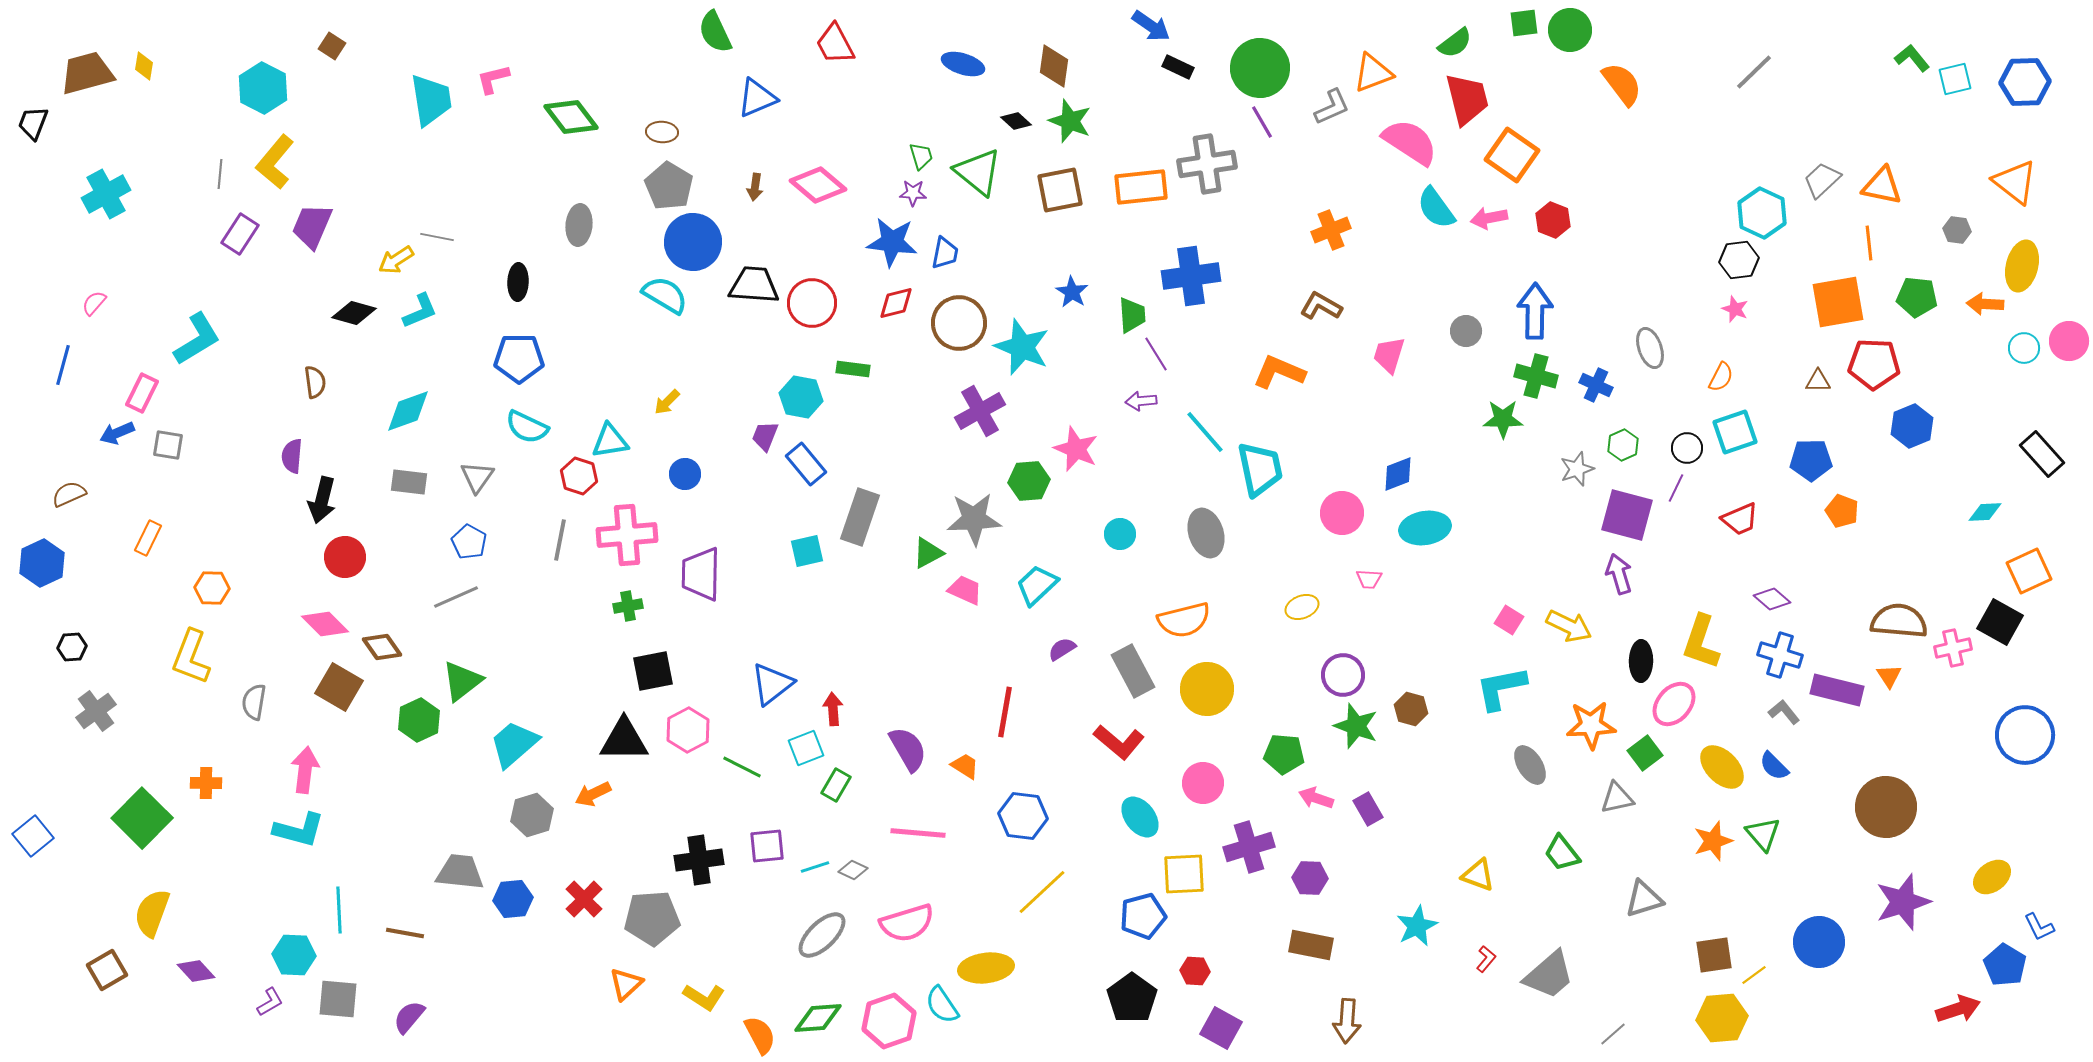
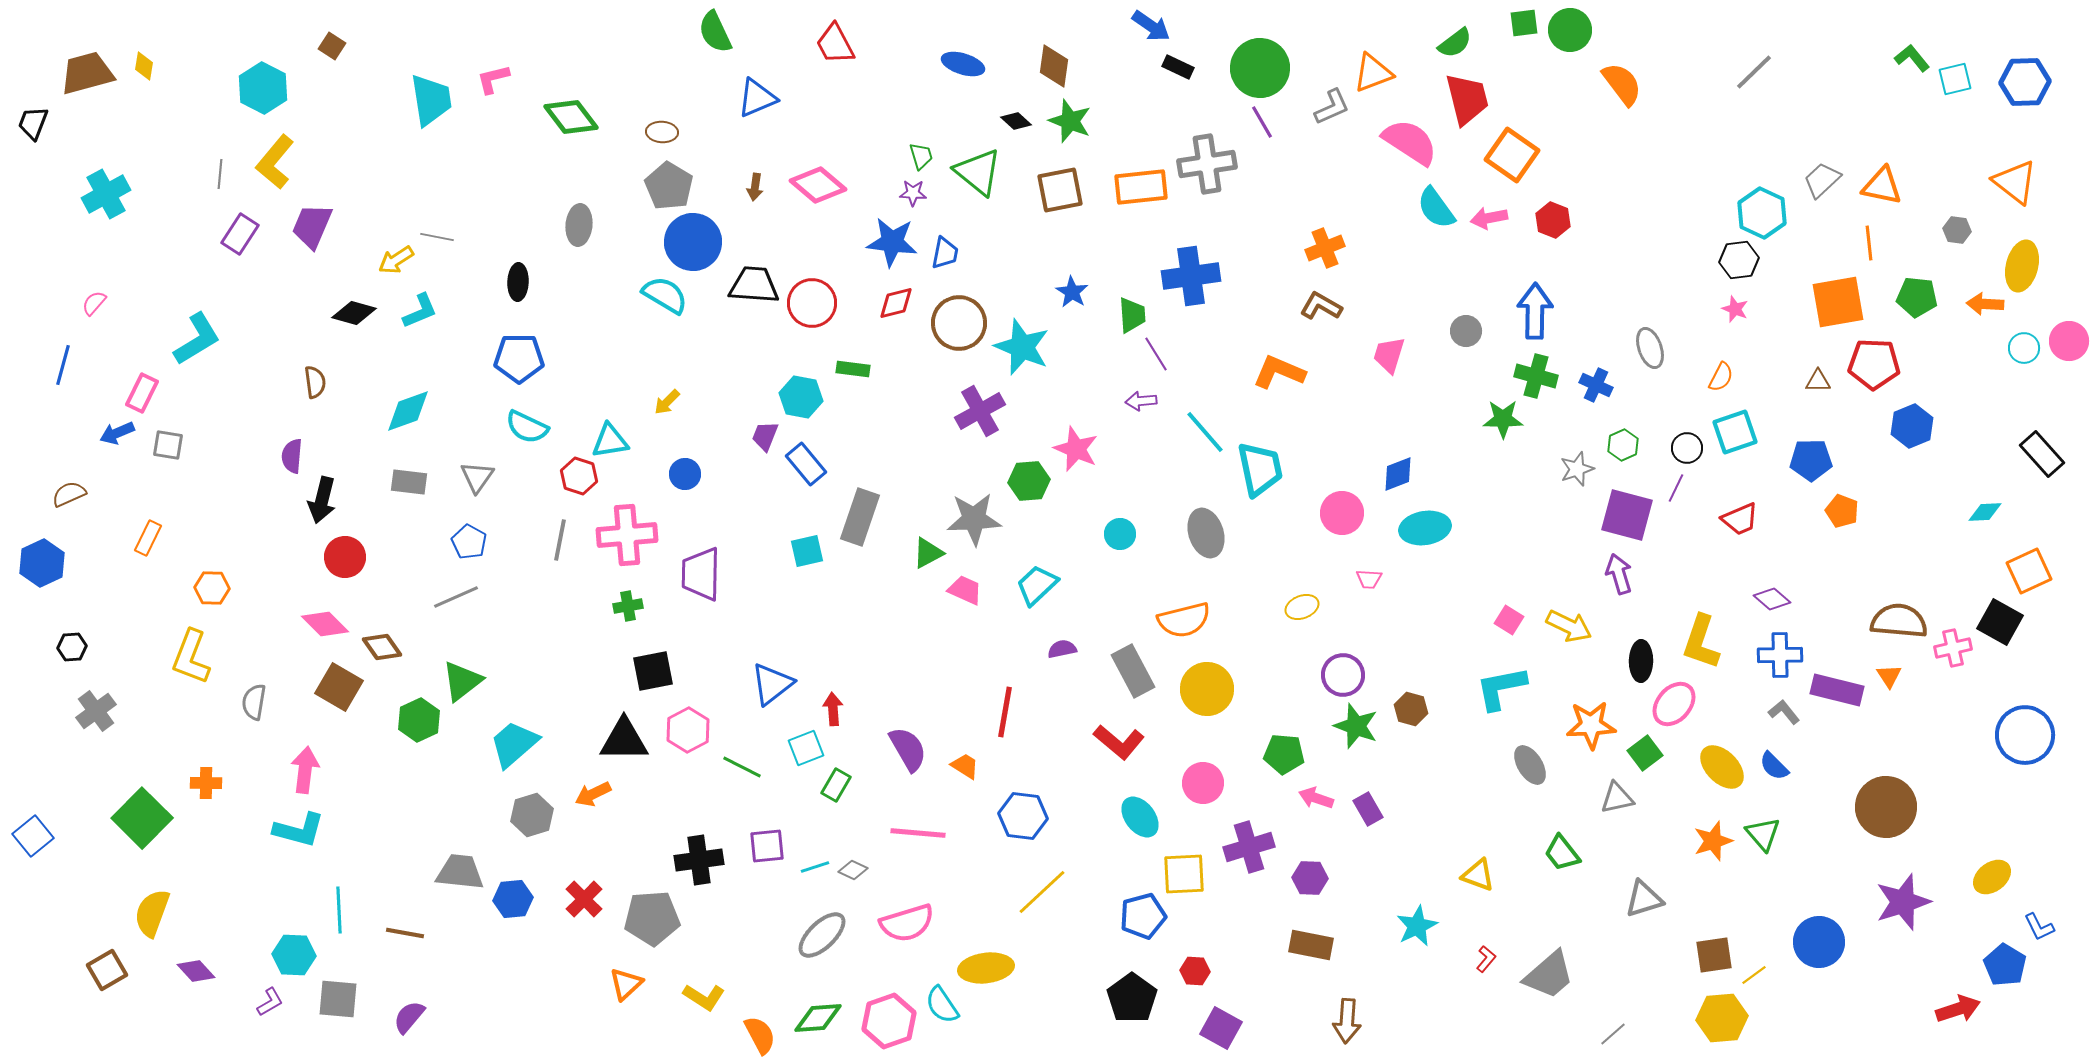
orange cross at (1331, 230): moved 6 px left, 18 px down
purple semicircle at (1062, 649): rotated 20 degrees clockwise
blue cross at (1780, 655): rotated 18 degrees counterclockwise
